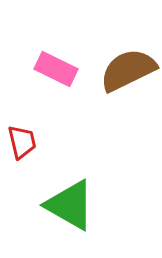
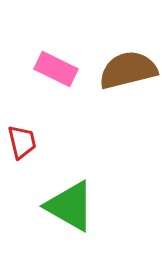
brown semicircle: rotated 12 degrees clockwise
green triangle: moved 1 px down
